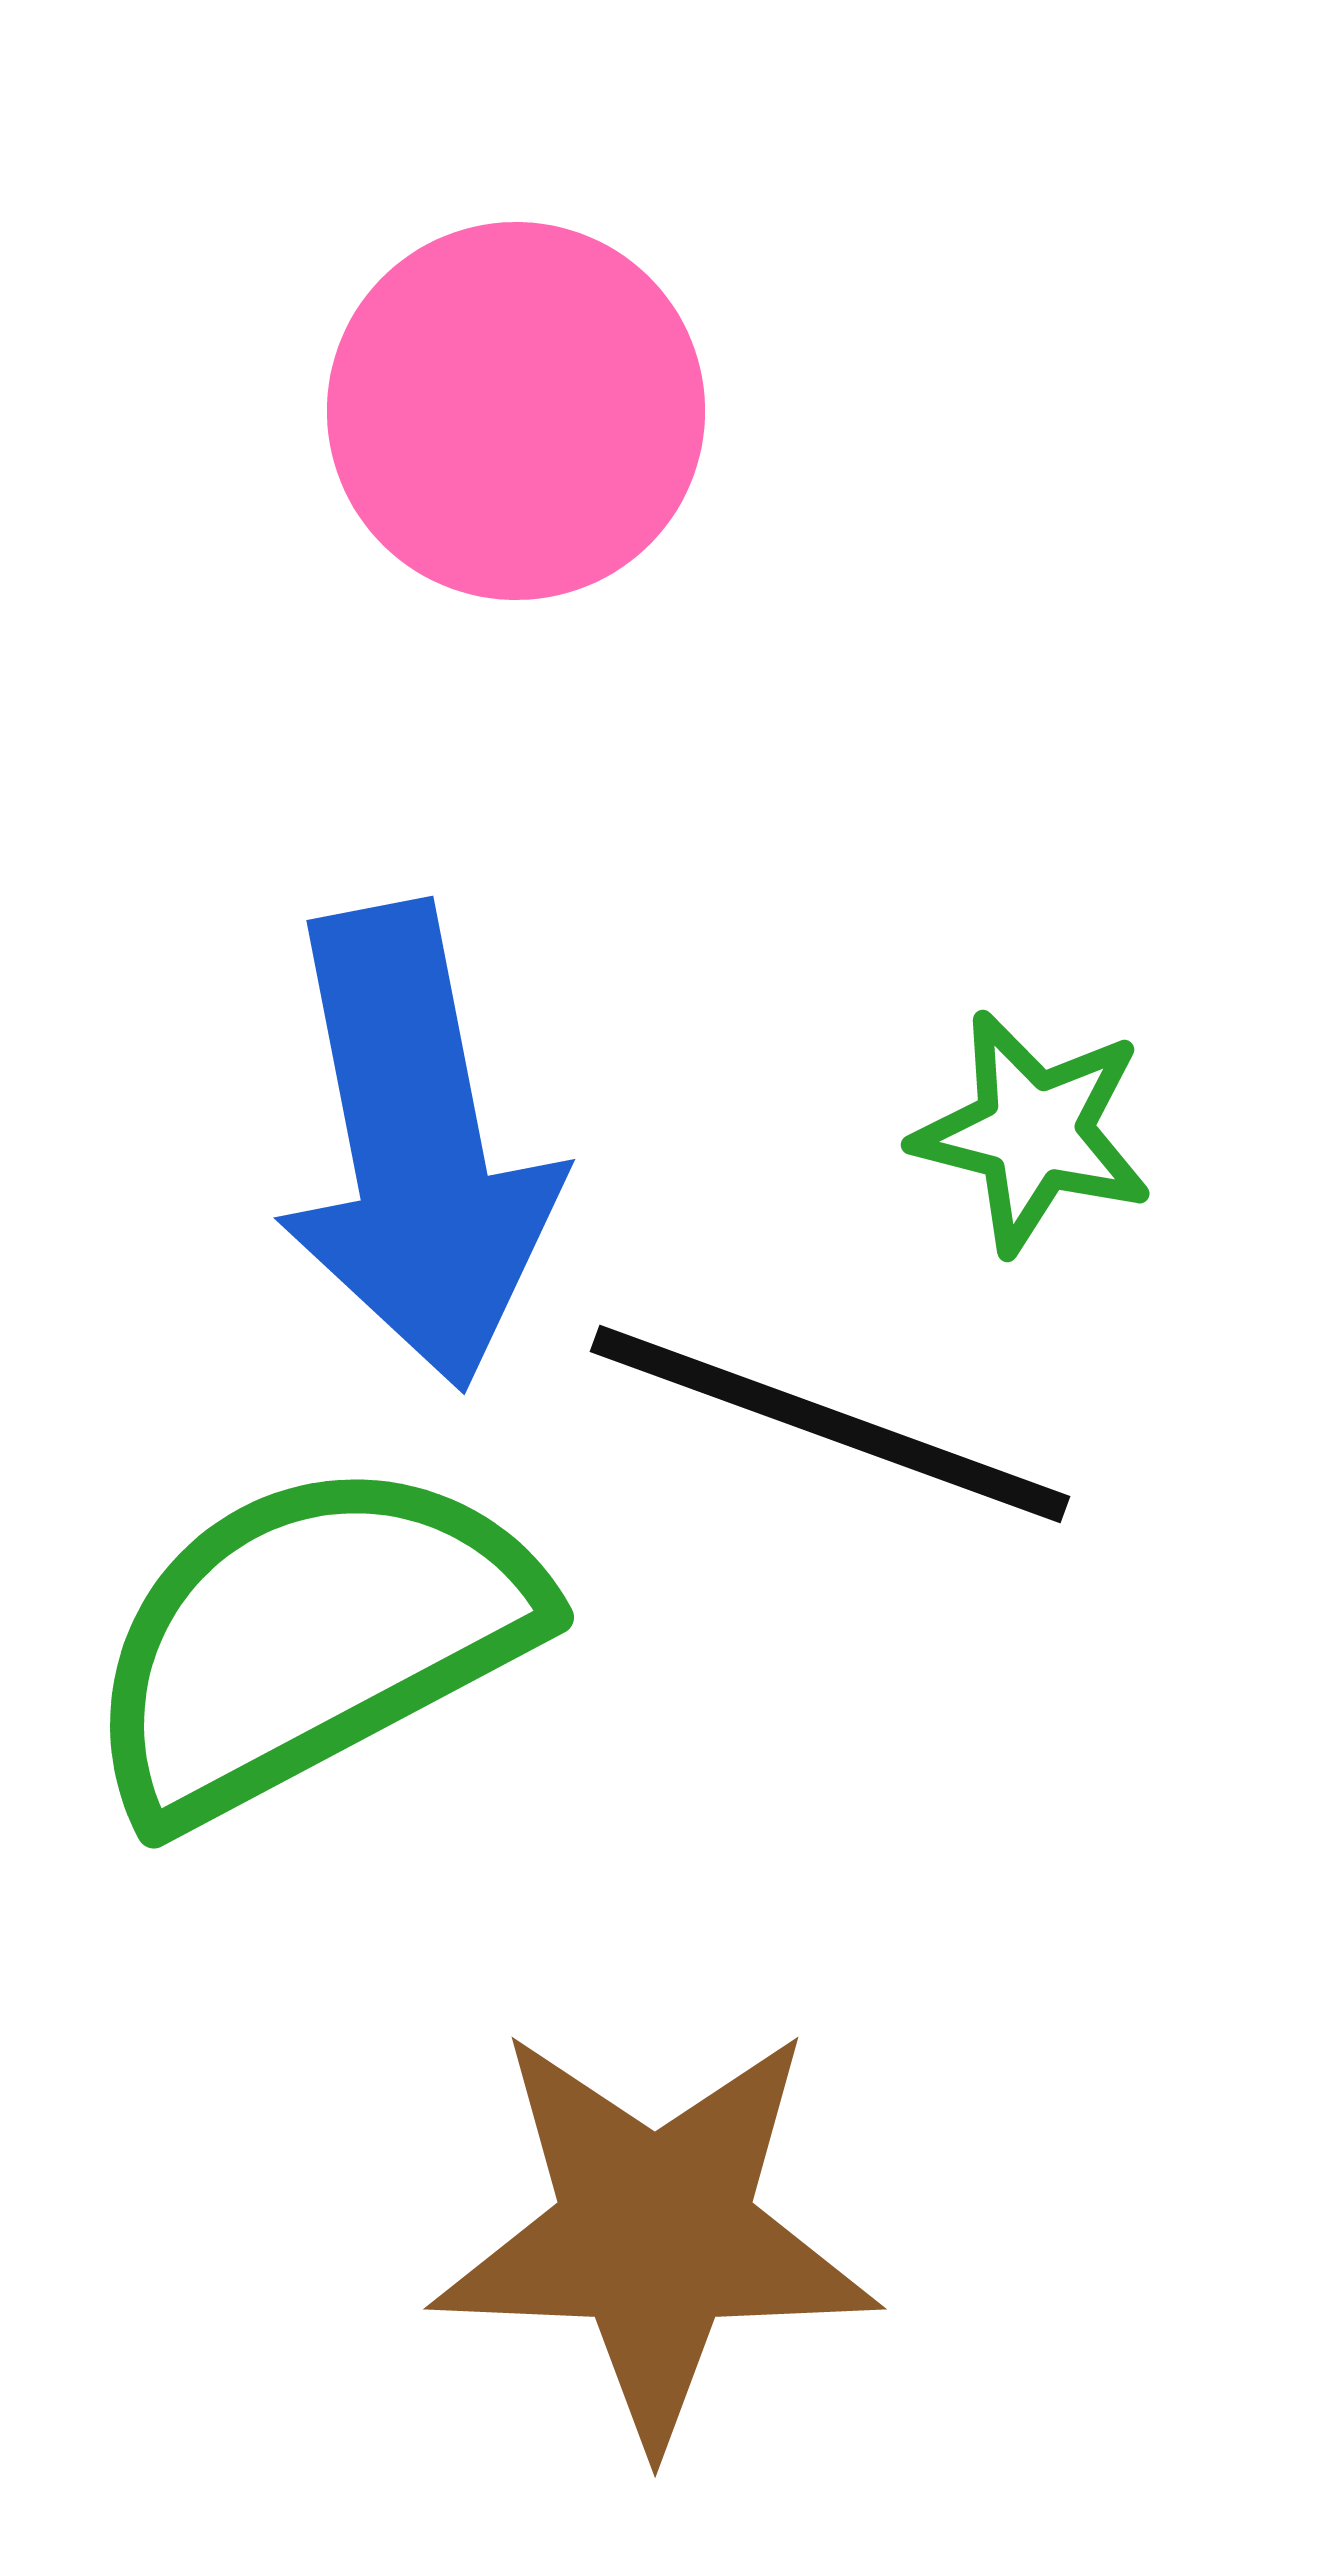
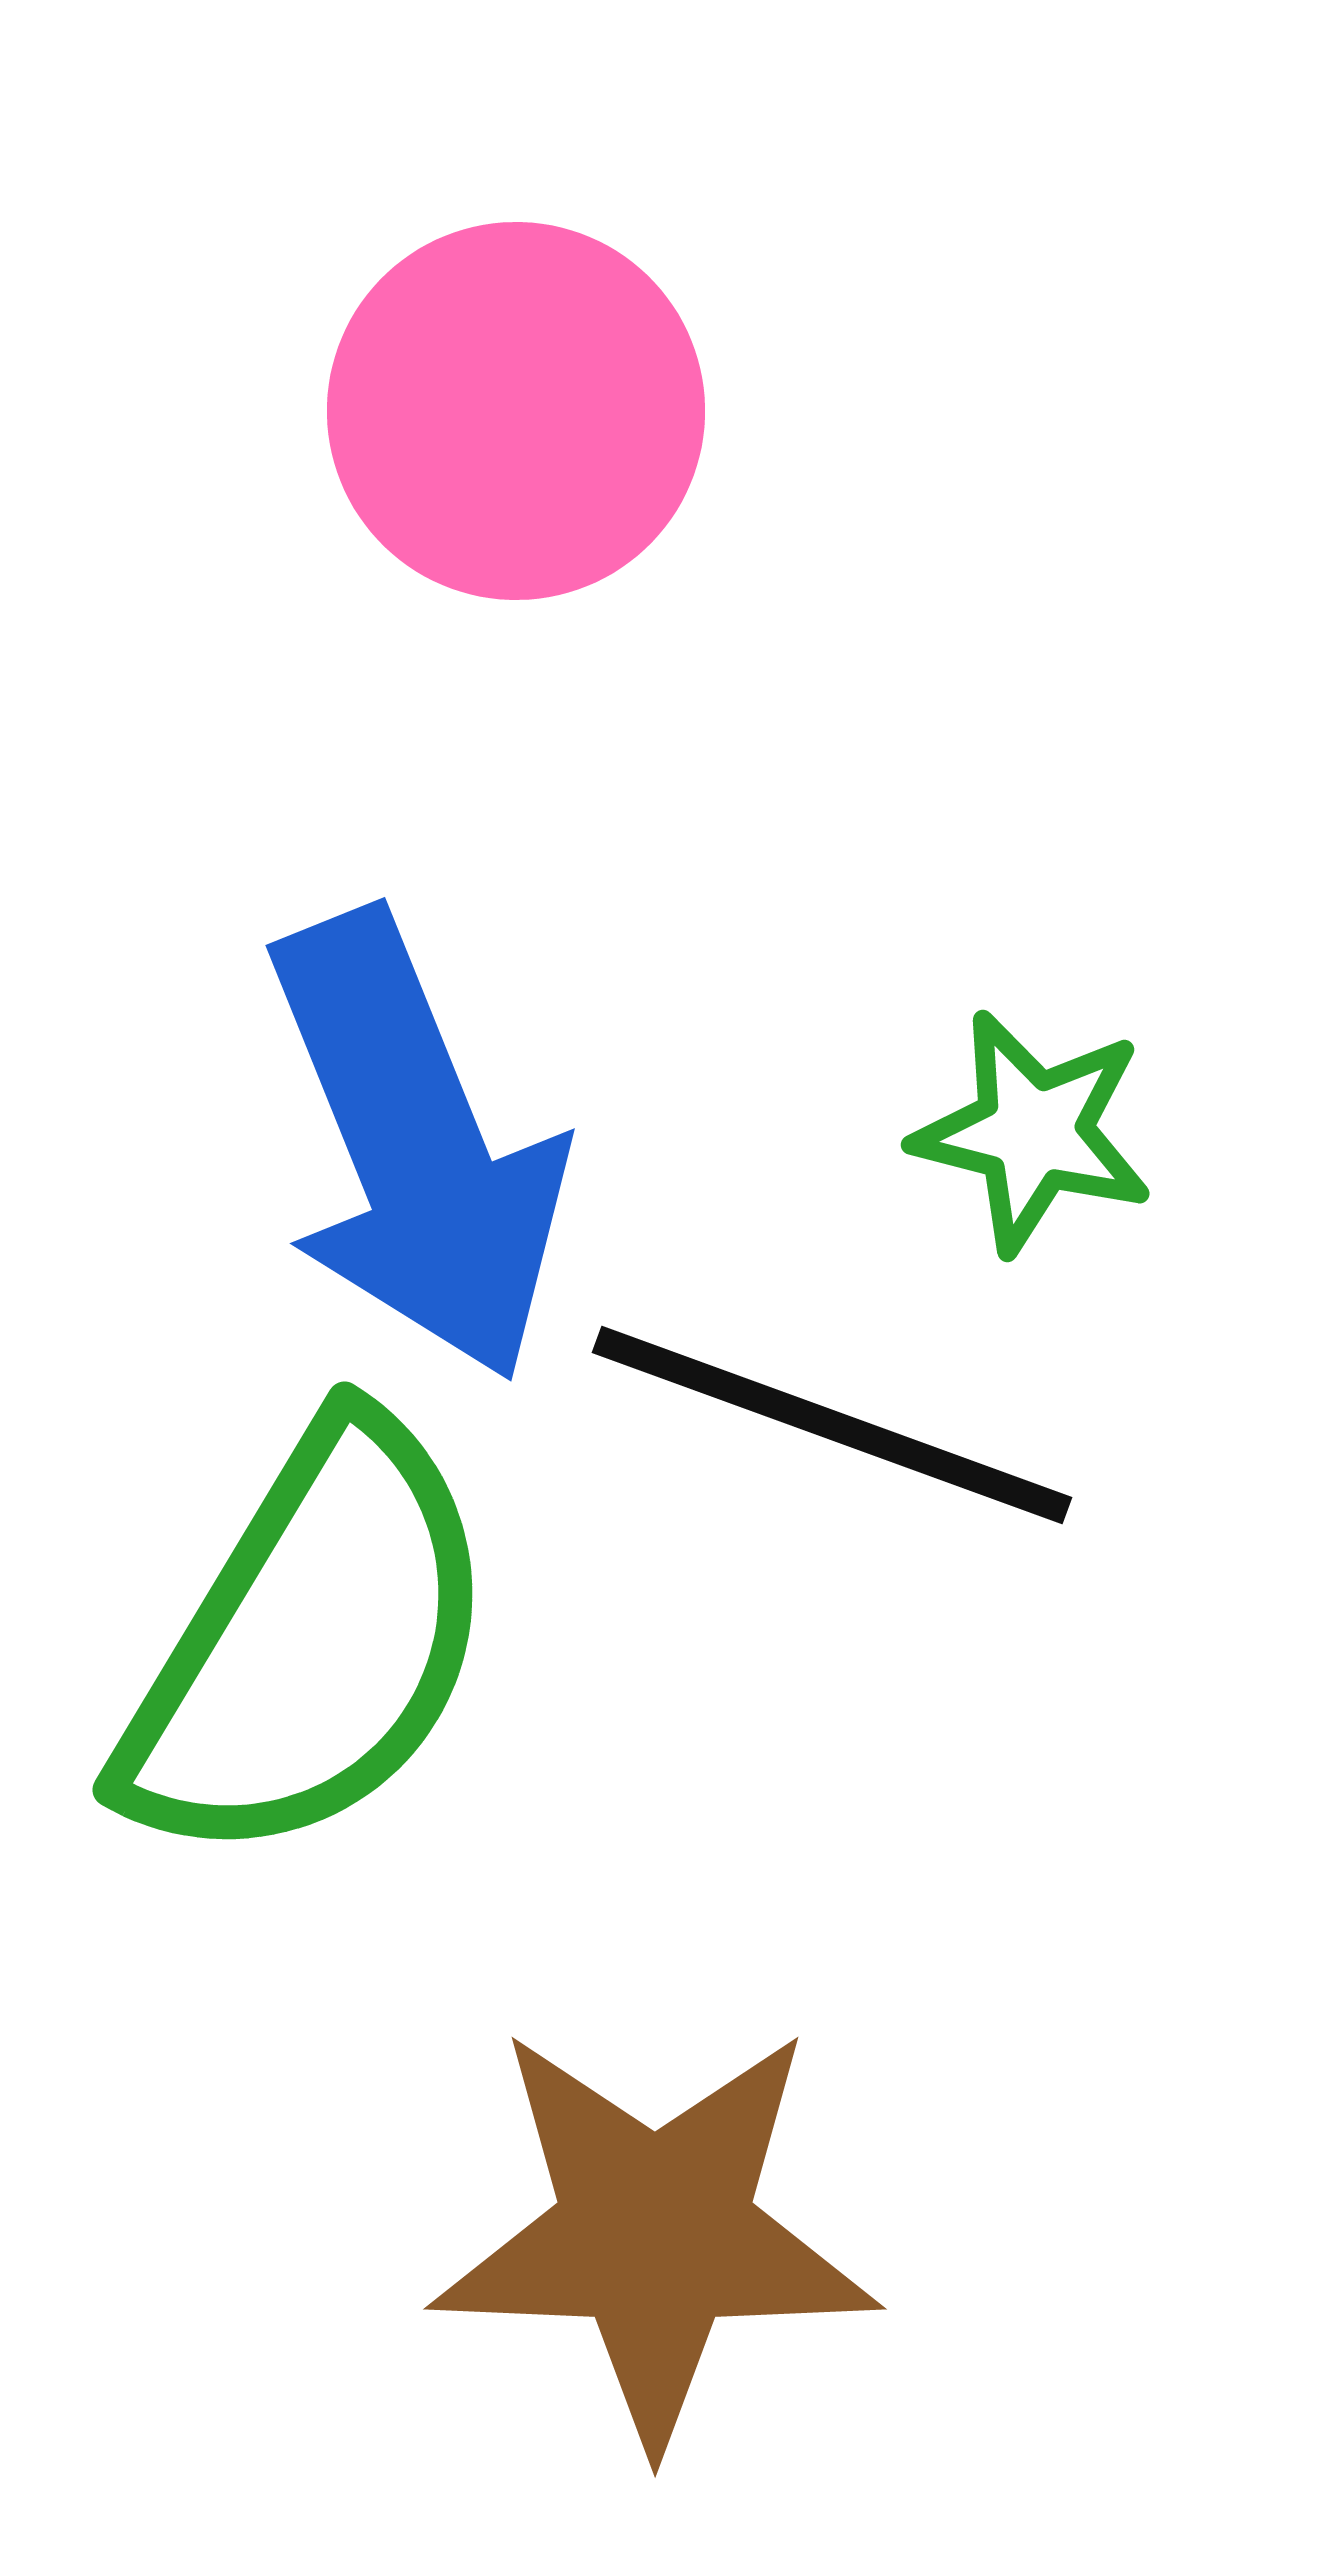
blue arrow: rotated 11 degrees counterclockwise
black line: moved 2 px right, 1 px down
green semicircle: moved 5 px down; rotated 149 degrees clockwise
